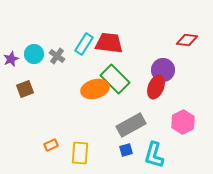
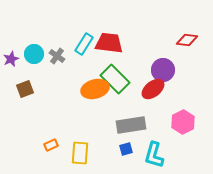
red ellipse: moved 3 px left, 2 px down; rotated 30 degrees clockwise
gray rectangle: rotated 20 degrees clockwise
blue square: moved 1 px up
